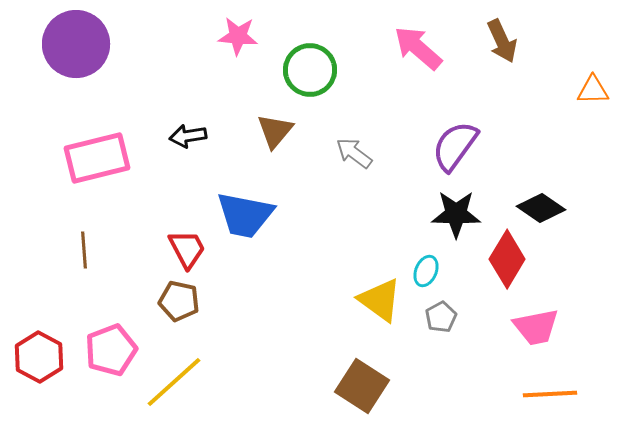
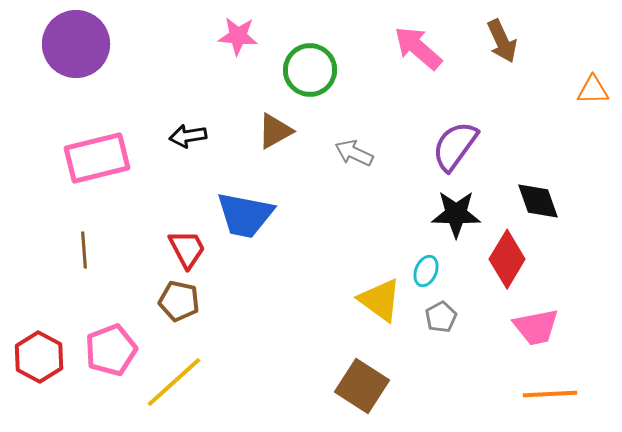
brown triangle: rotated 21 degrees clockwise
gray arrow: rotated 12 degrees counterclockwise
black diamond: moved 3 px left, 7 px up; rotated 36 degrees clockwise
